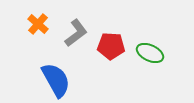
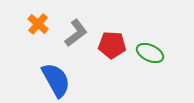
red pentagon: moved 1 px right, 1 px up
